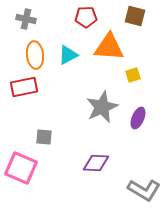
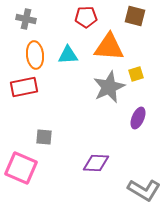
cyan triangle: rotated 25 degrees clockwise
yellow square: moved 3 px right, 1 px up
gray star: moved 7 px right, 20 px up
